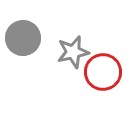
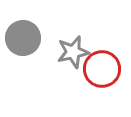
red circle: moved 1 px left, 3 px up
